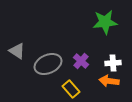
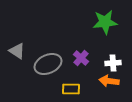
purple cross: moved 3 px up
yellow rectangle: rotated 48 degrees counterclockwise
